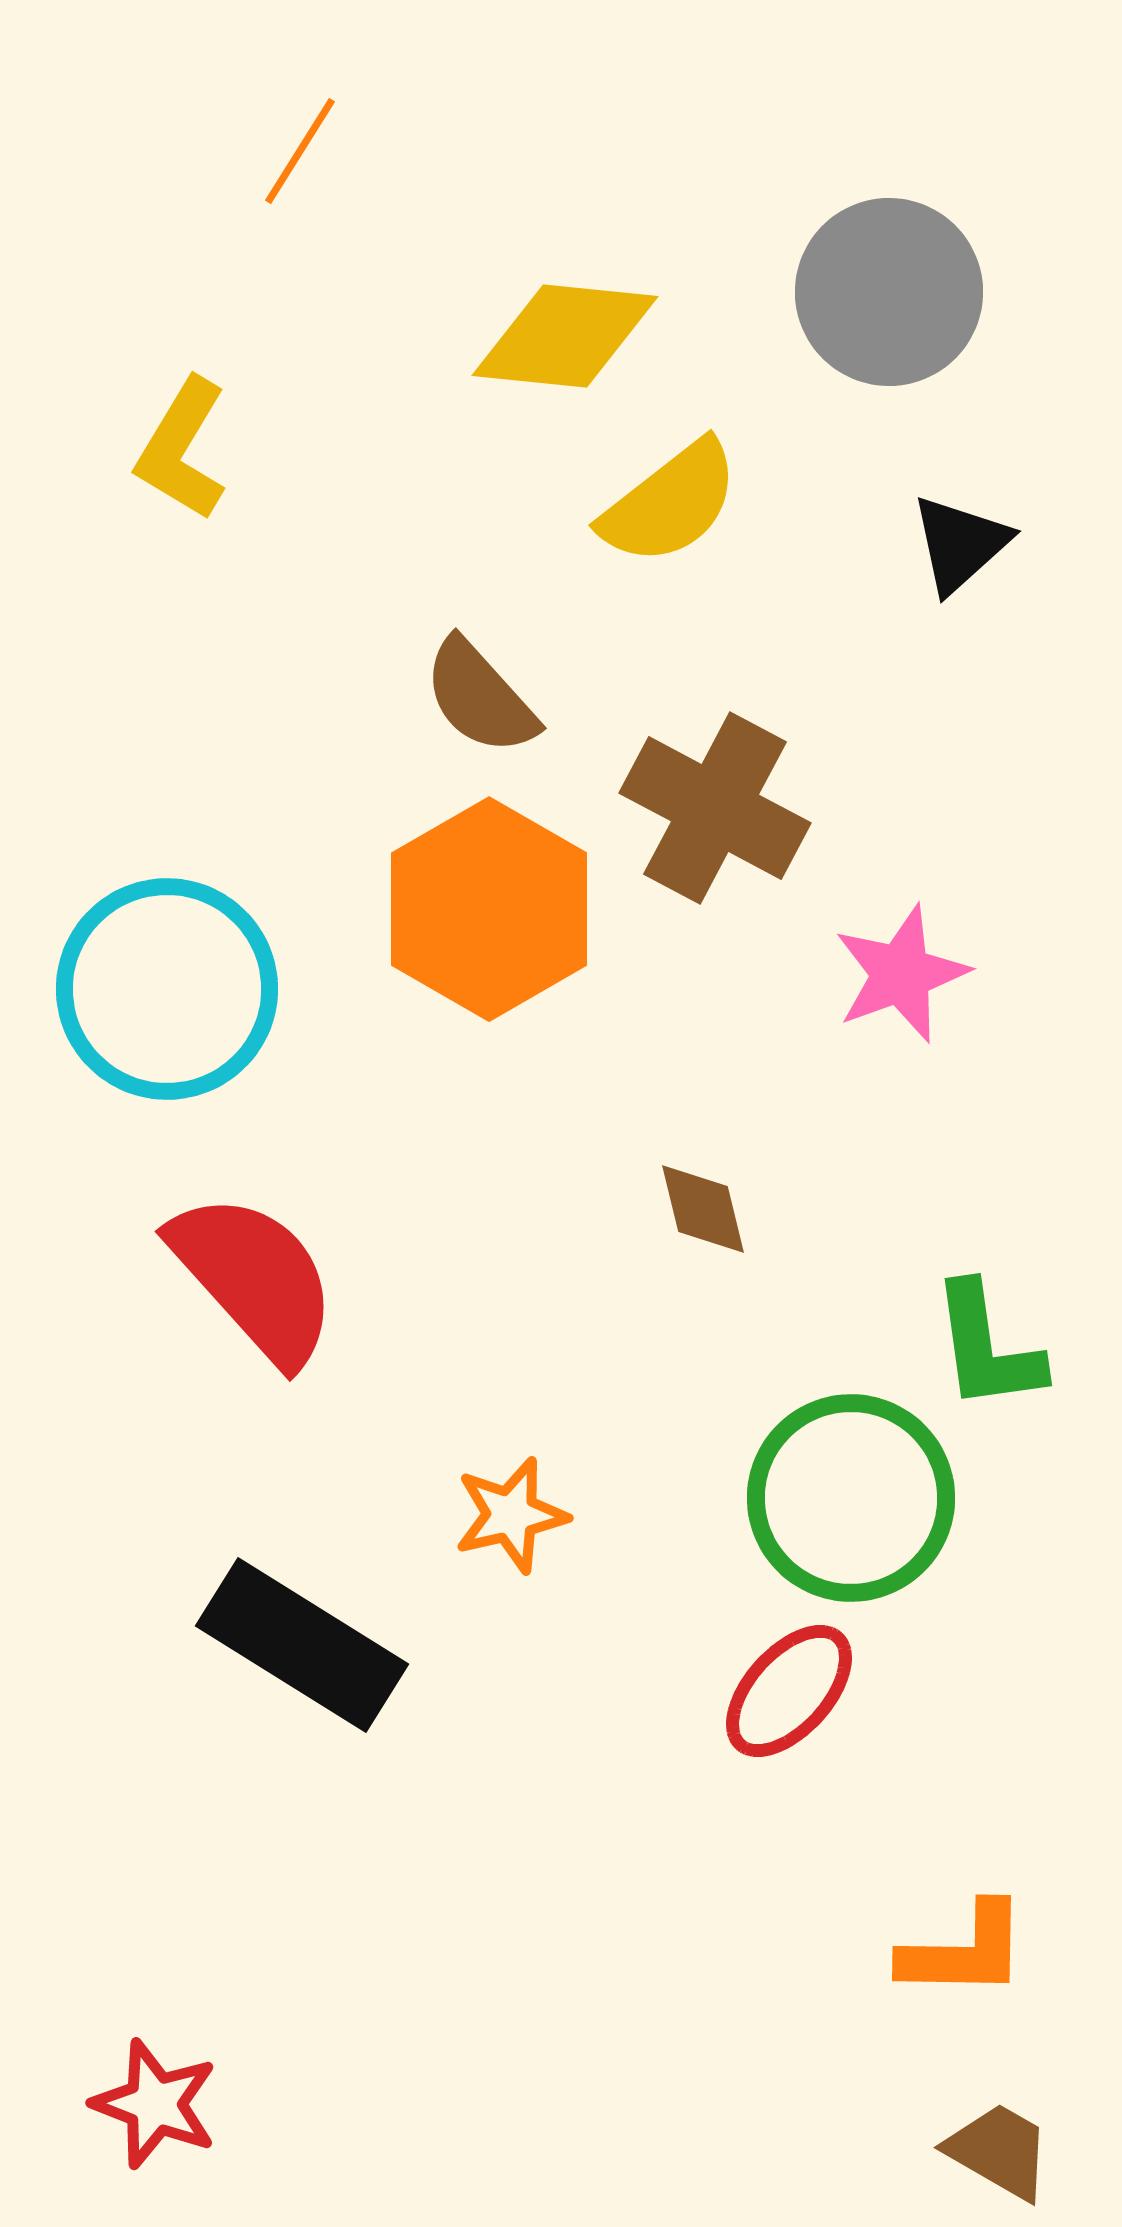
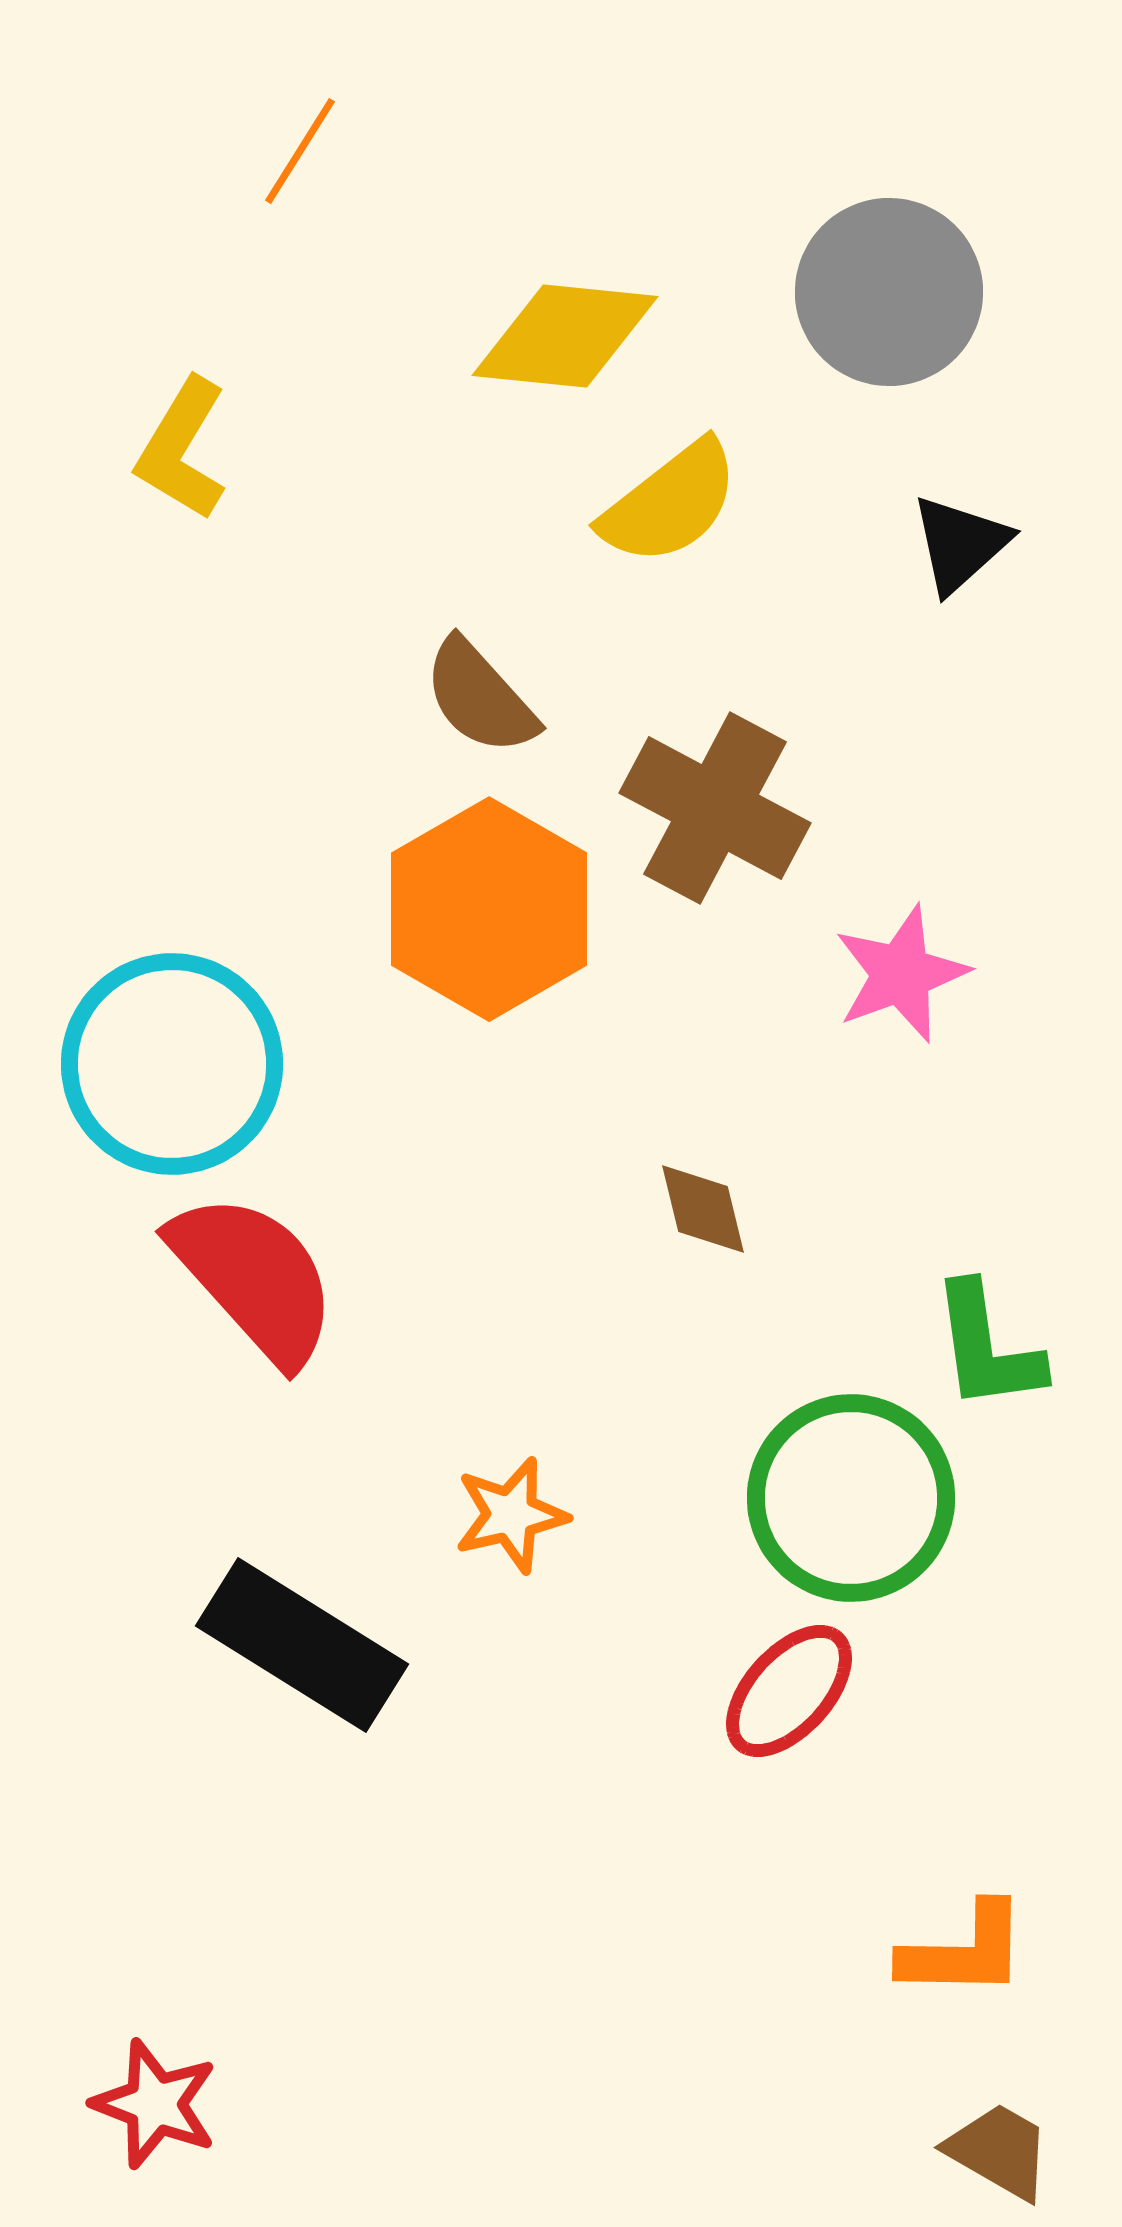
cyan circle: moved 5 px right, 75 px down
